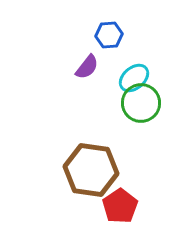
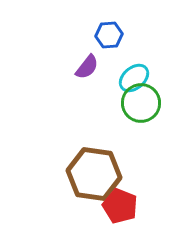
brown hexagon: moved 3 px right, 4 px down
red pentagon: rotated 16 degrees counterclockwise
